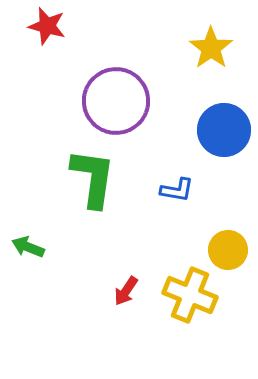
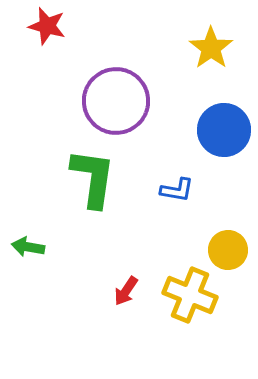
green arrow: rotated 12 degrees counterclockwise
